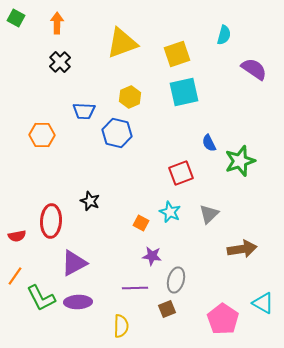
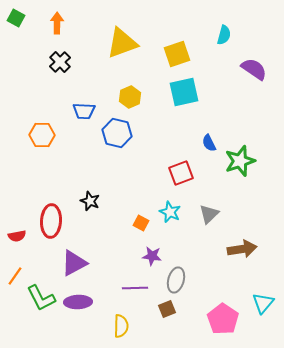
cyan triangle: rotated 40 degrees clockwise
